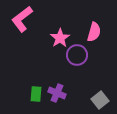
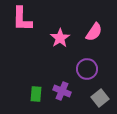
pink L-shape: rotated 52 degrees counterclockwise
pink semicircle: rotated 18 degrees clockwise
purple circle: moved 10 px right, 14 px down
purple cross: moved 5 px right, 2 px up
gray square: moved 2 px up
